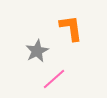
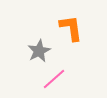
gray star: moved 2 px right
